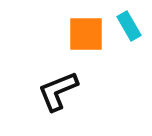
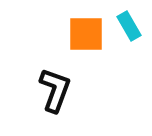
black L-shape: moved 3 px left, 1 px up; rotated 132 degrees clockwise
